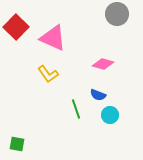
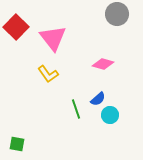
pink triangle: rotated 28 degrees clockwise
blue semicircle: moved 4 px down; rotated 63 degrees counterclockwise
